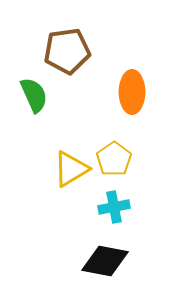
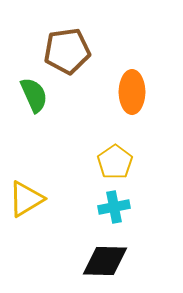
yellow pentagon: moved 1 px right, 3 px down
yellow triangle: moved 45 px left, 30 px down
black diamond: rotated 9 degrees counterclockwise
